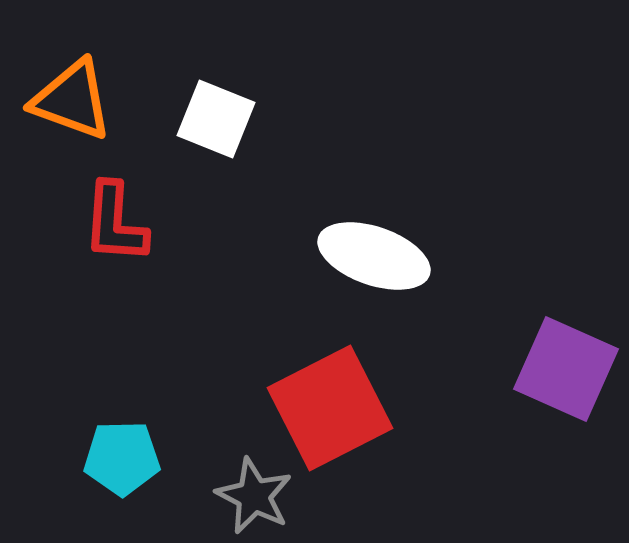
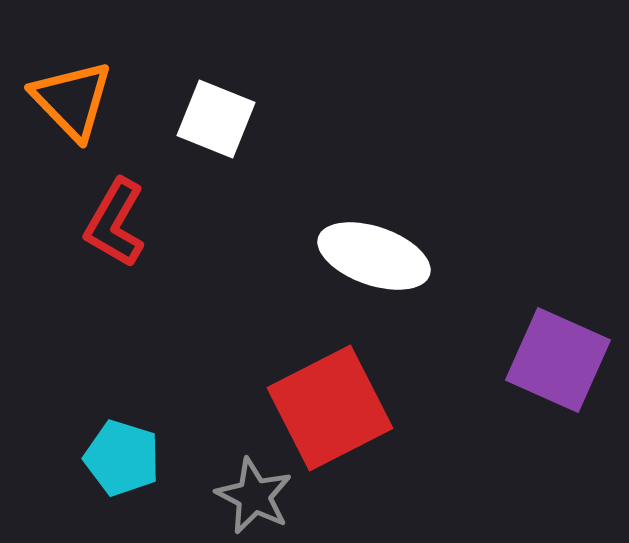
orange triangle: rotated 26 degrees clockwise
red L-shape: rotated 26 degrees clockwise
purple square: moved 8 px left, 9 px up
cyan pentagon: rotated 18 degrees clockwise
